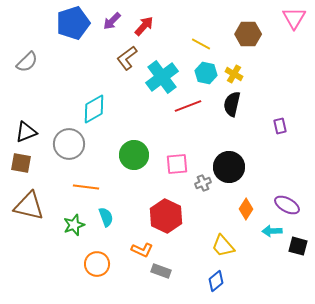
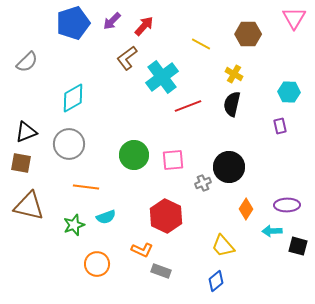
cyan hexagon: moved 83 px right, 19 px down; rotated 10 degrees counterclockwise
cyan diamond: moved 21 px left, 11 px up
pink square: moved 4 px left, 4 px up
purple ellipse: rotated 30 degrees counterclockwise
cyan semicircle: rotated 90 degrees clockwise
